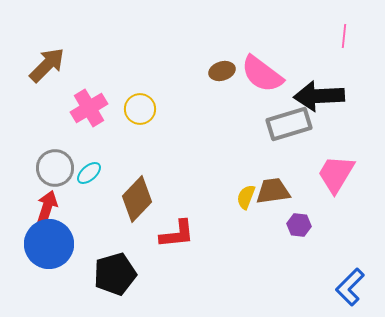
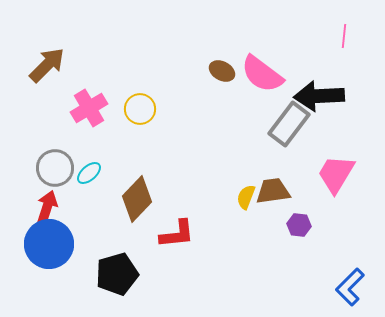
brown ellipse: rotated 45 degrees clockwise
gray rectangle: rotated 36 degrees counterclockwise
black pentagon: moved 2 px right
